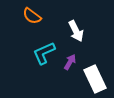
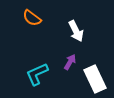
orange semicircle: moved 2 px down
cyan L-shape: moved 7 px left, 21 px down
